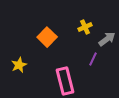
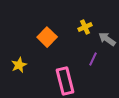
gray arrow: rotated 108 degrees counterclockwise
